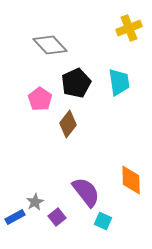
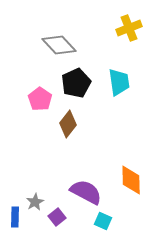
gray diamond: moved 9 px right
purple semicircle: rotated 24 degrees counterclockwise
blue rectangle: rotated 60 degrees counterclockwise
